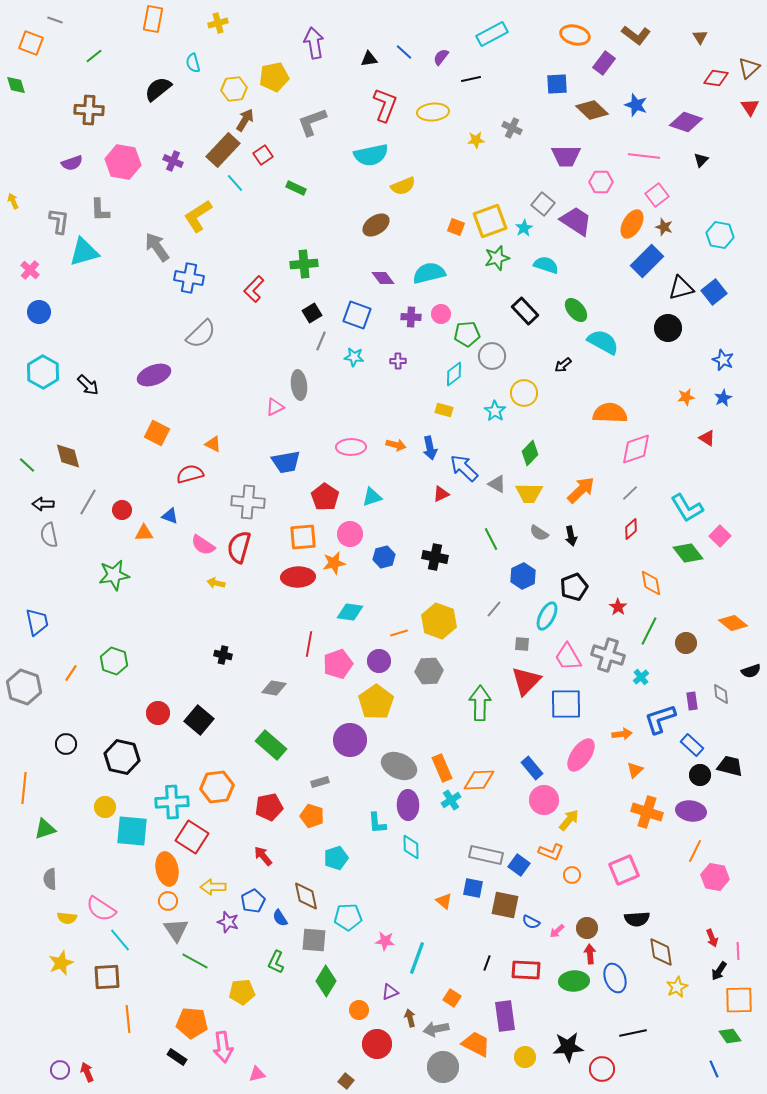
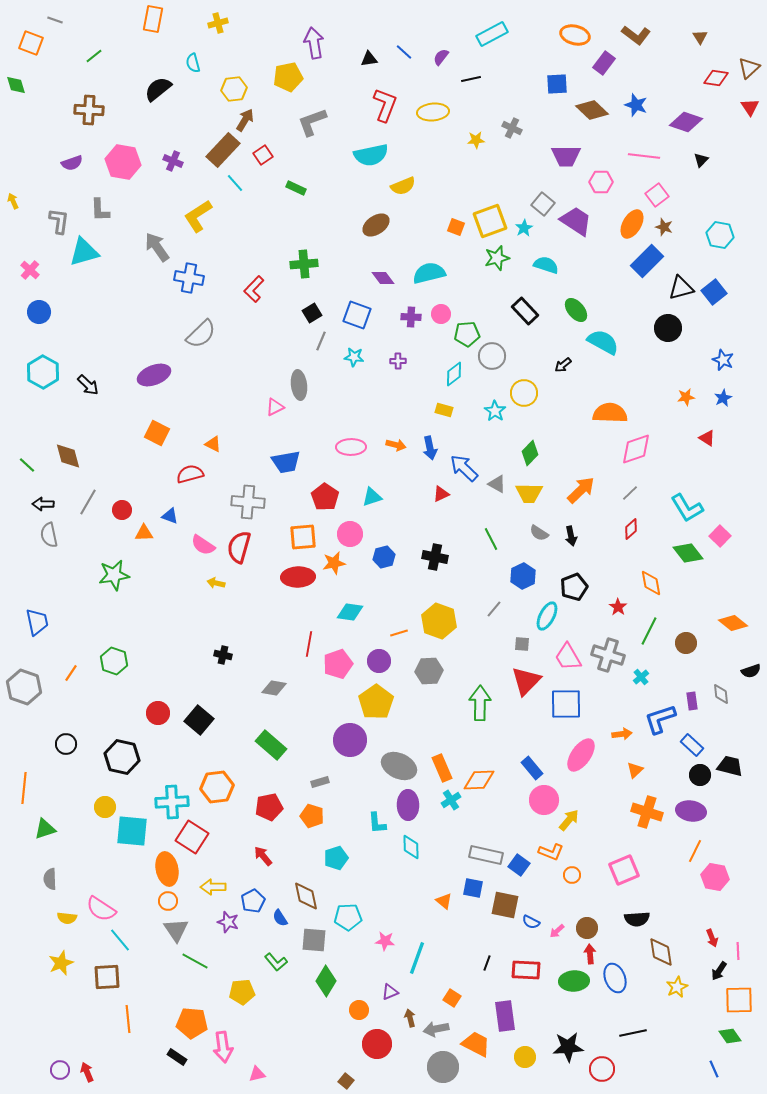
yellow pentagon at (274, 77): moved 14 px right
green L-shape at (276, 962): rotated 65 degrees counterclockwise
